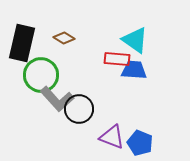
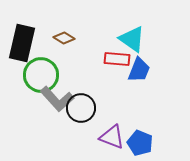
cyan triangle: moved 3 px left, 1 px up
blue trapezoid: moved 5 px right; rotated 108 degrees clockwise
black circle: moved 2 px right, 1 px up
